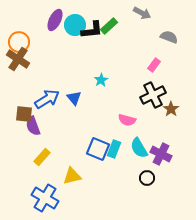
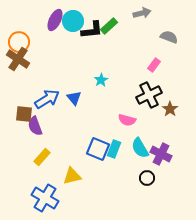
gray arrow: rotated 42 degrees counterclockwise
cyan circle: moved 2 px left, 4 px up
black cross: moved 4 px left
brown star: moved 1 px left
purple semicircle: moved 2 px right
cyan semicircle: moved 1 px right
